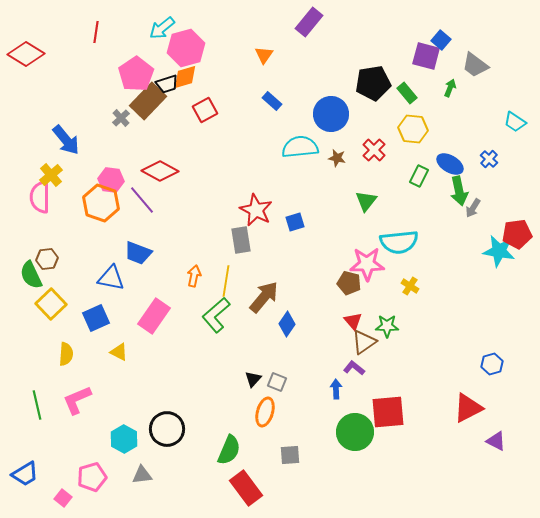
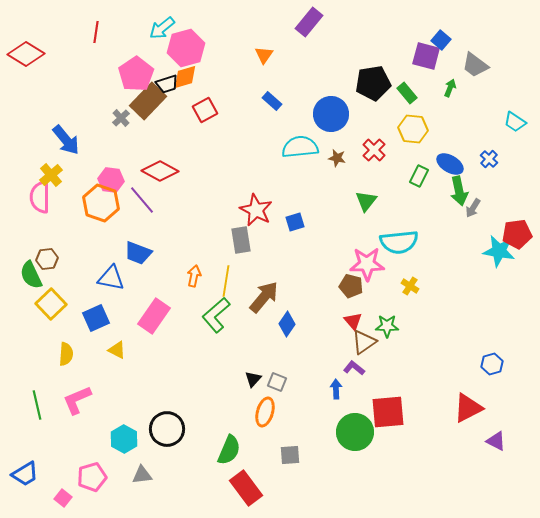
brown pentagon at (349, 283): moved 2 px right, 3 px down
yellow triangle at (119, 352): moved 2 px left, 2 px up
